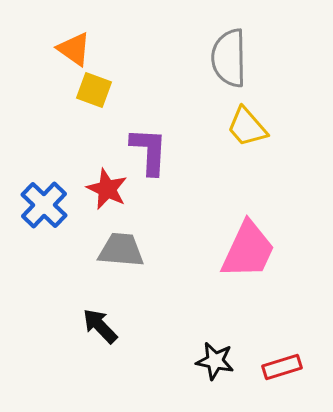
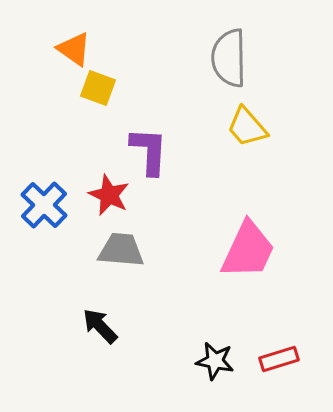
yellow square: moved 4 px right, 2 px up
red star: moved 2 px right, 6 px down
red rectangle: moved 3 px left, 8 px up
